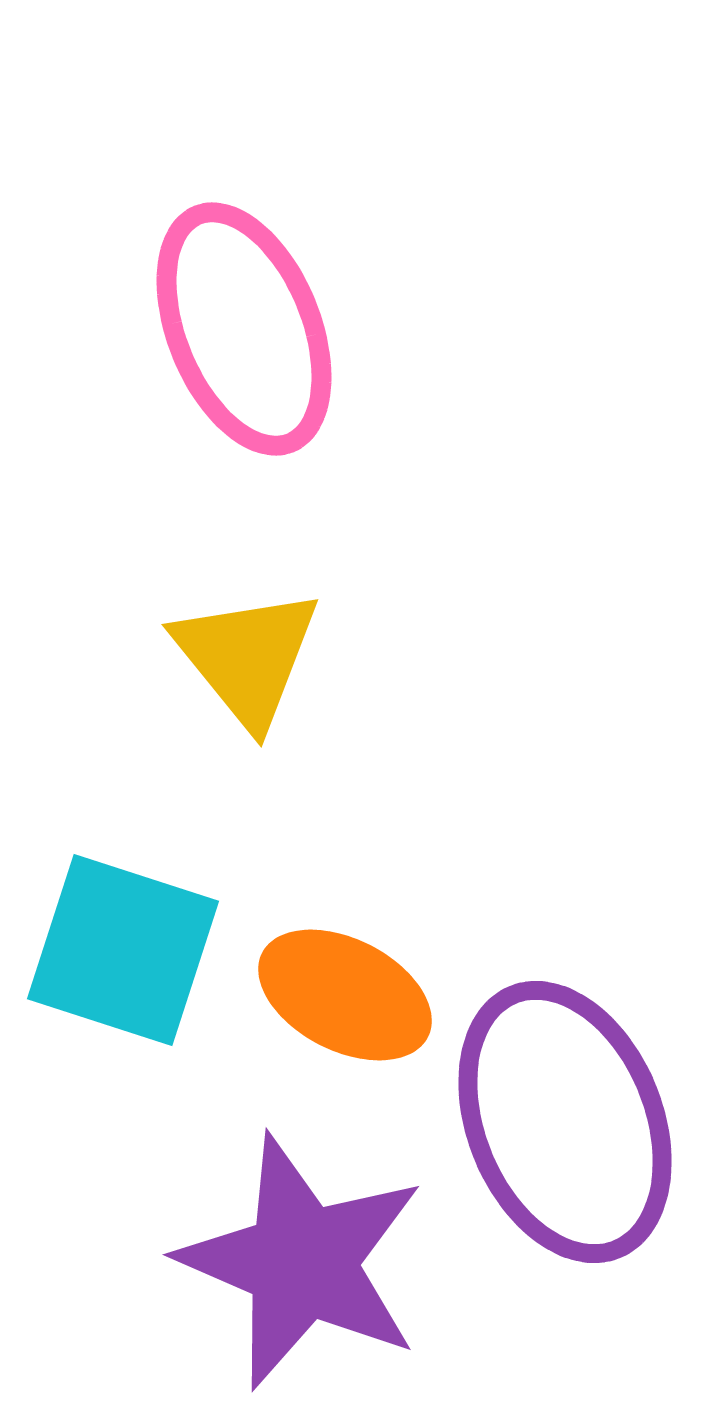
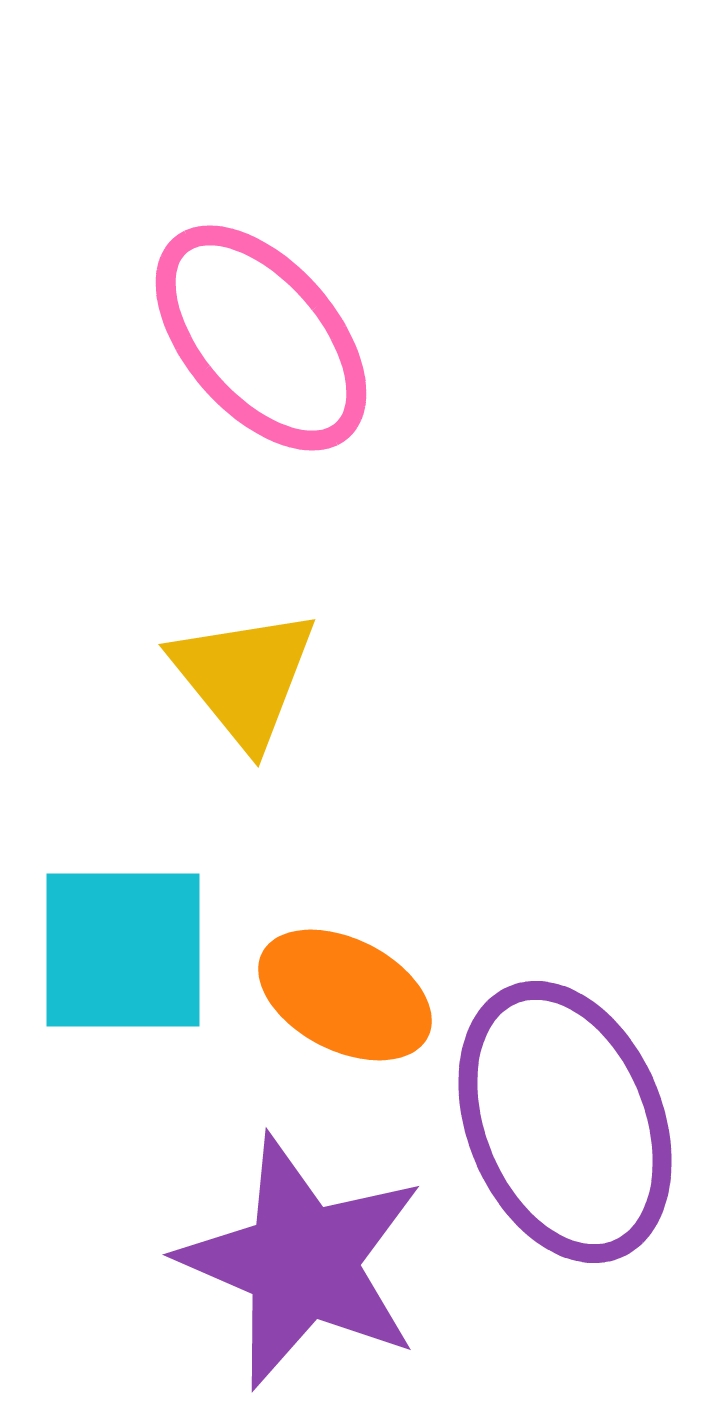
pink ellipse: moved 17 px right, 9 px down; rotated 19 degrees counterclockwise
yellow triangle: moved 3 px left, 20 px down
cyan square: rotated 18 degrees counterclockwise
